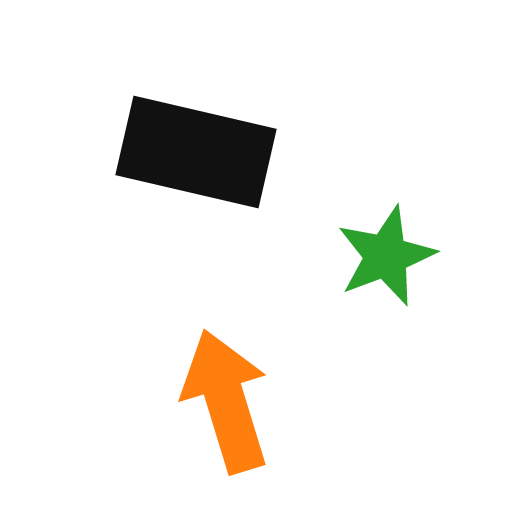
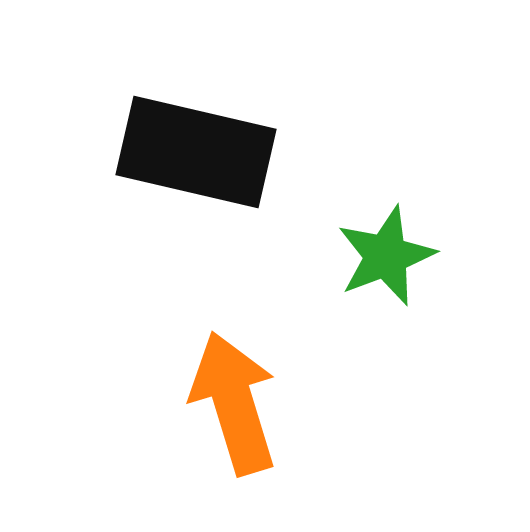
orange arrow: moved 8 px right, 2 px down
